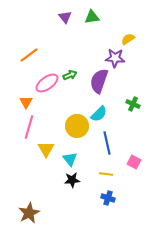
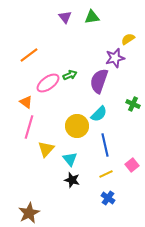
purple star: rotated 18 degrees counterclockwise
pink ellipse: moved 1 px right
orange triangle: rotated 24 degrees counterclockwise
blue line: moved 2 px left, 2 px down
yellow triangle: rotated 12 degrees clockwise
pink square: moved 2 px left, 3 px down; rotated 24 degrees clockwise
yellow line: rotated 32 degrees counterclockwise
black star: rotated 21 degrees clockwise
blue cross: rotated 16 degrees clockwise
